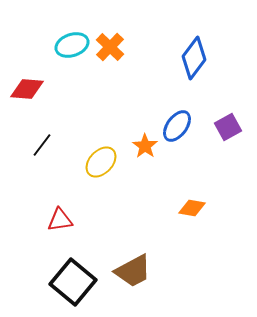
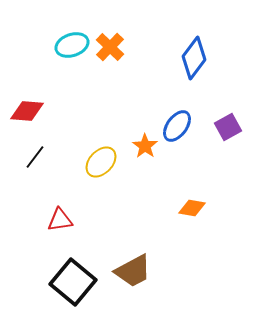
red diamond: moved 22 px down
black line: moved 7 px left, 12 px down
